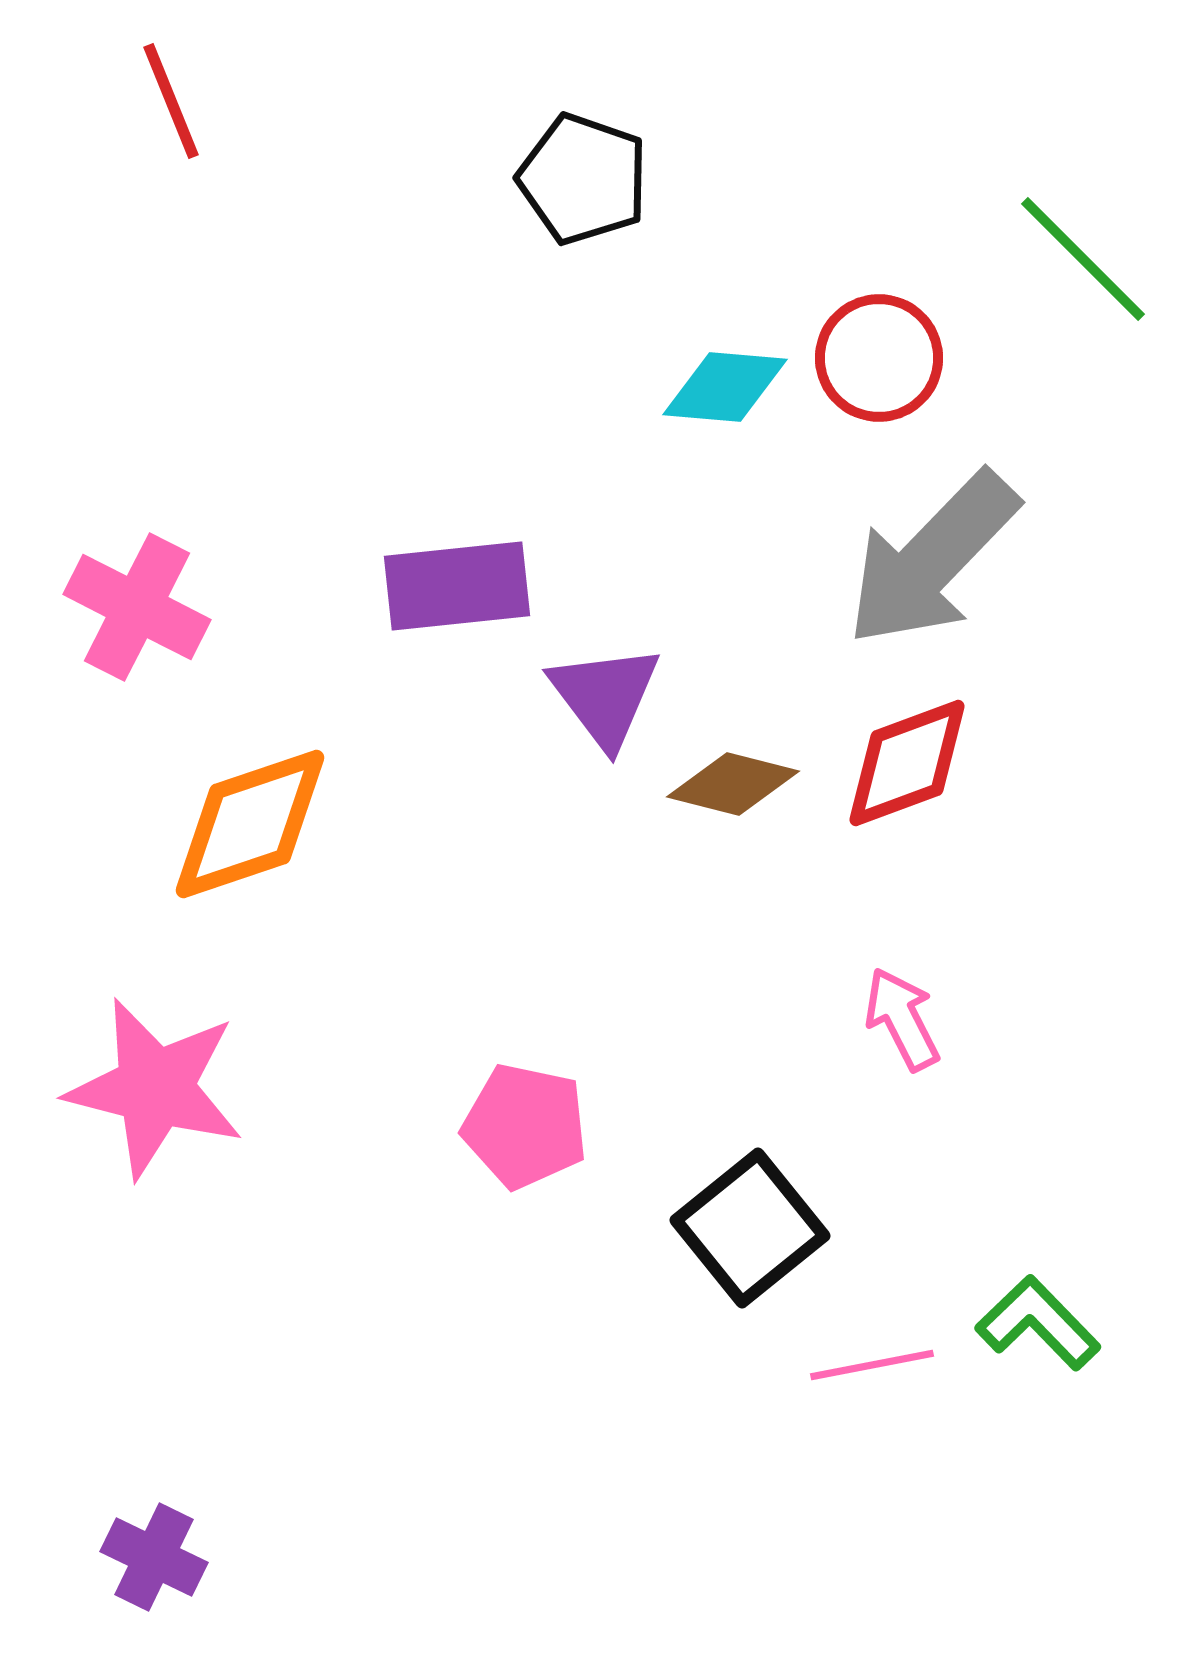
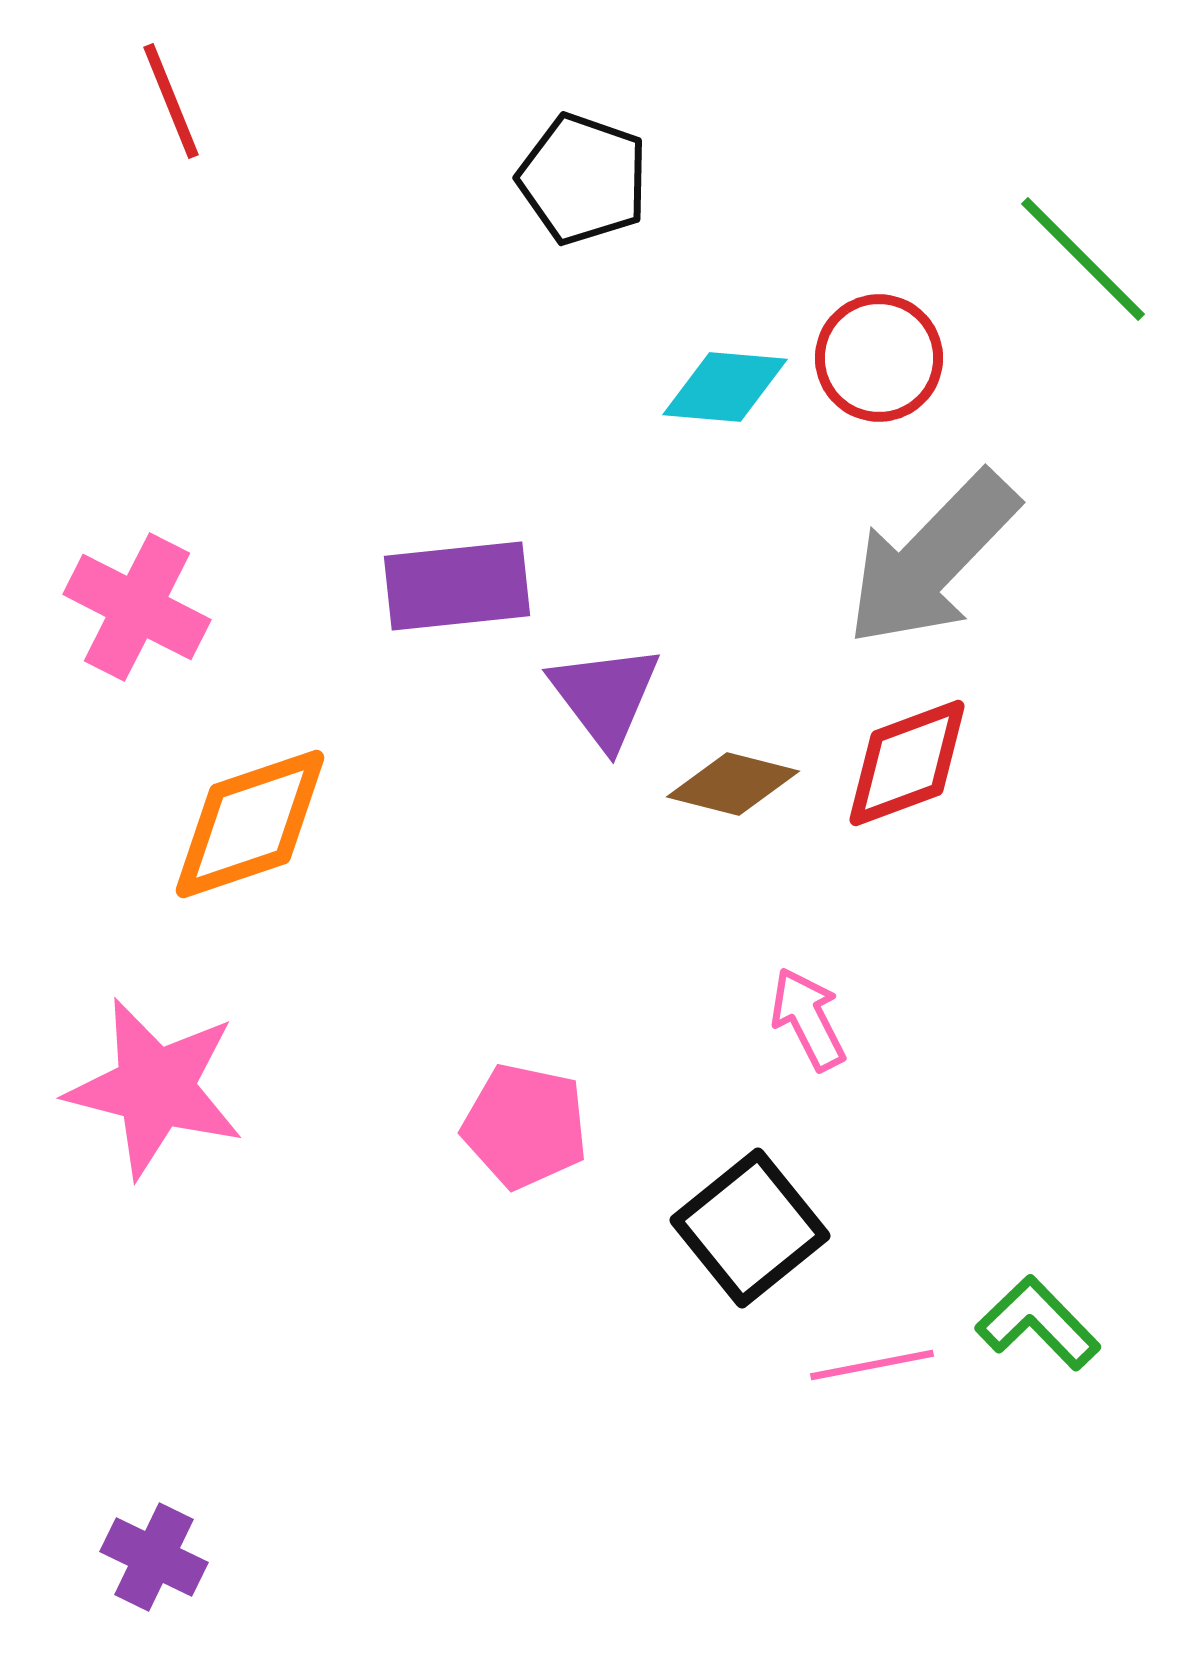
pink arrow: moved 94 px left
